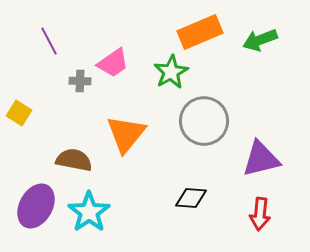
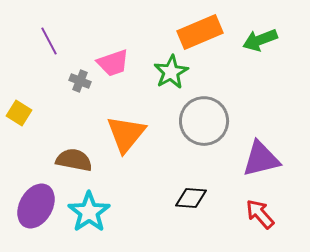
pink trapezoid: rotated 16 degrees clockwise
gray cross: rotated 20 degrees clockwise
red arrow: rotated 132 degrees clockwise
